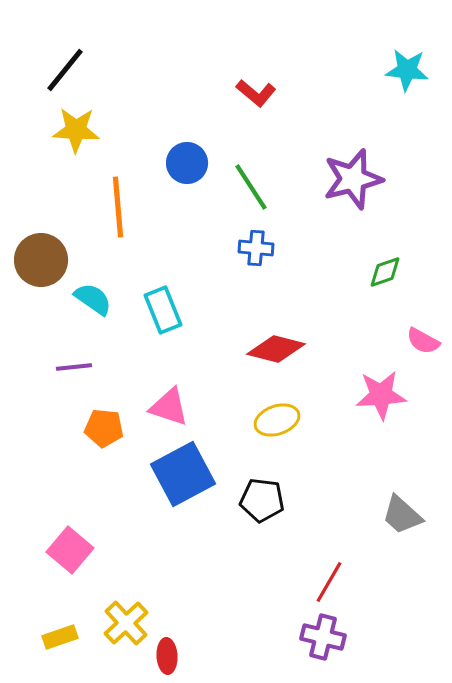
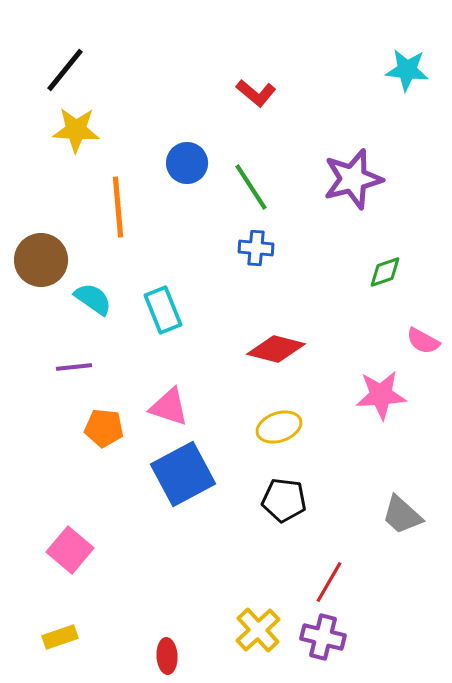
yellow ellipse: moved 2 px right, 7 px down
black pentagon: moved 22 px right
yellow cross: moved 132 px right, 7 px down
